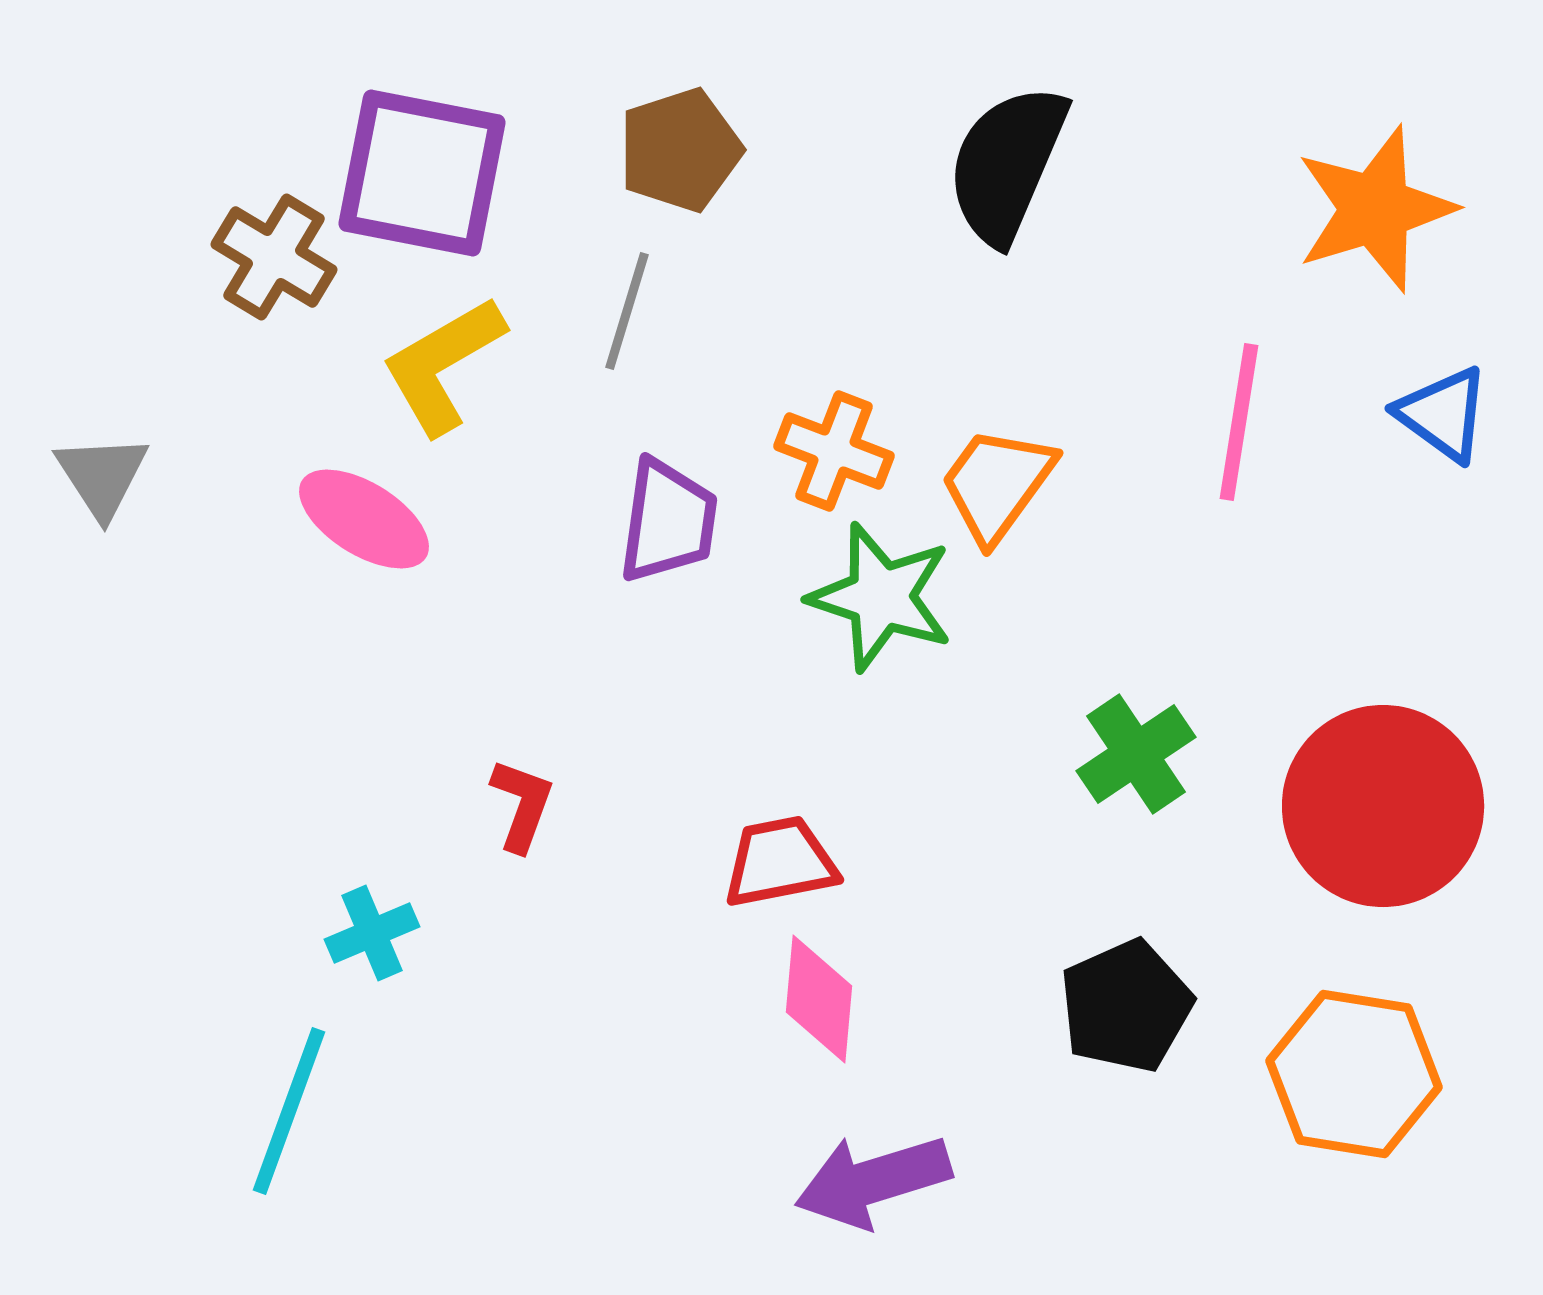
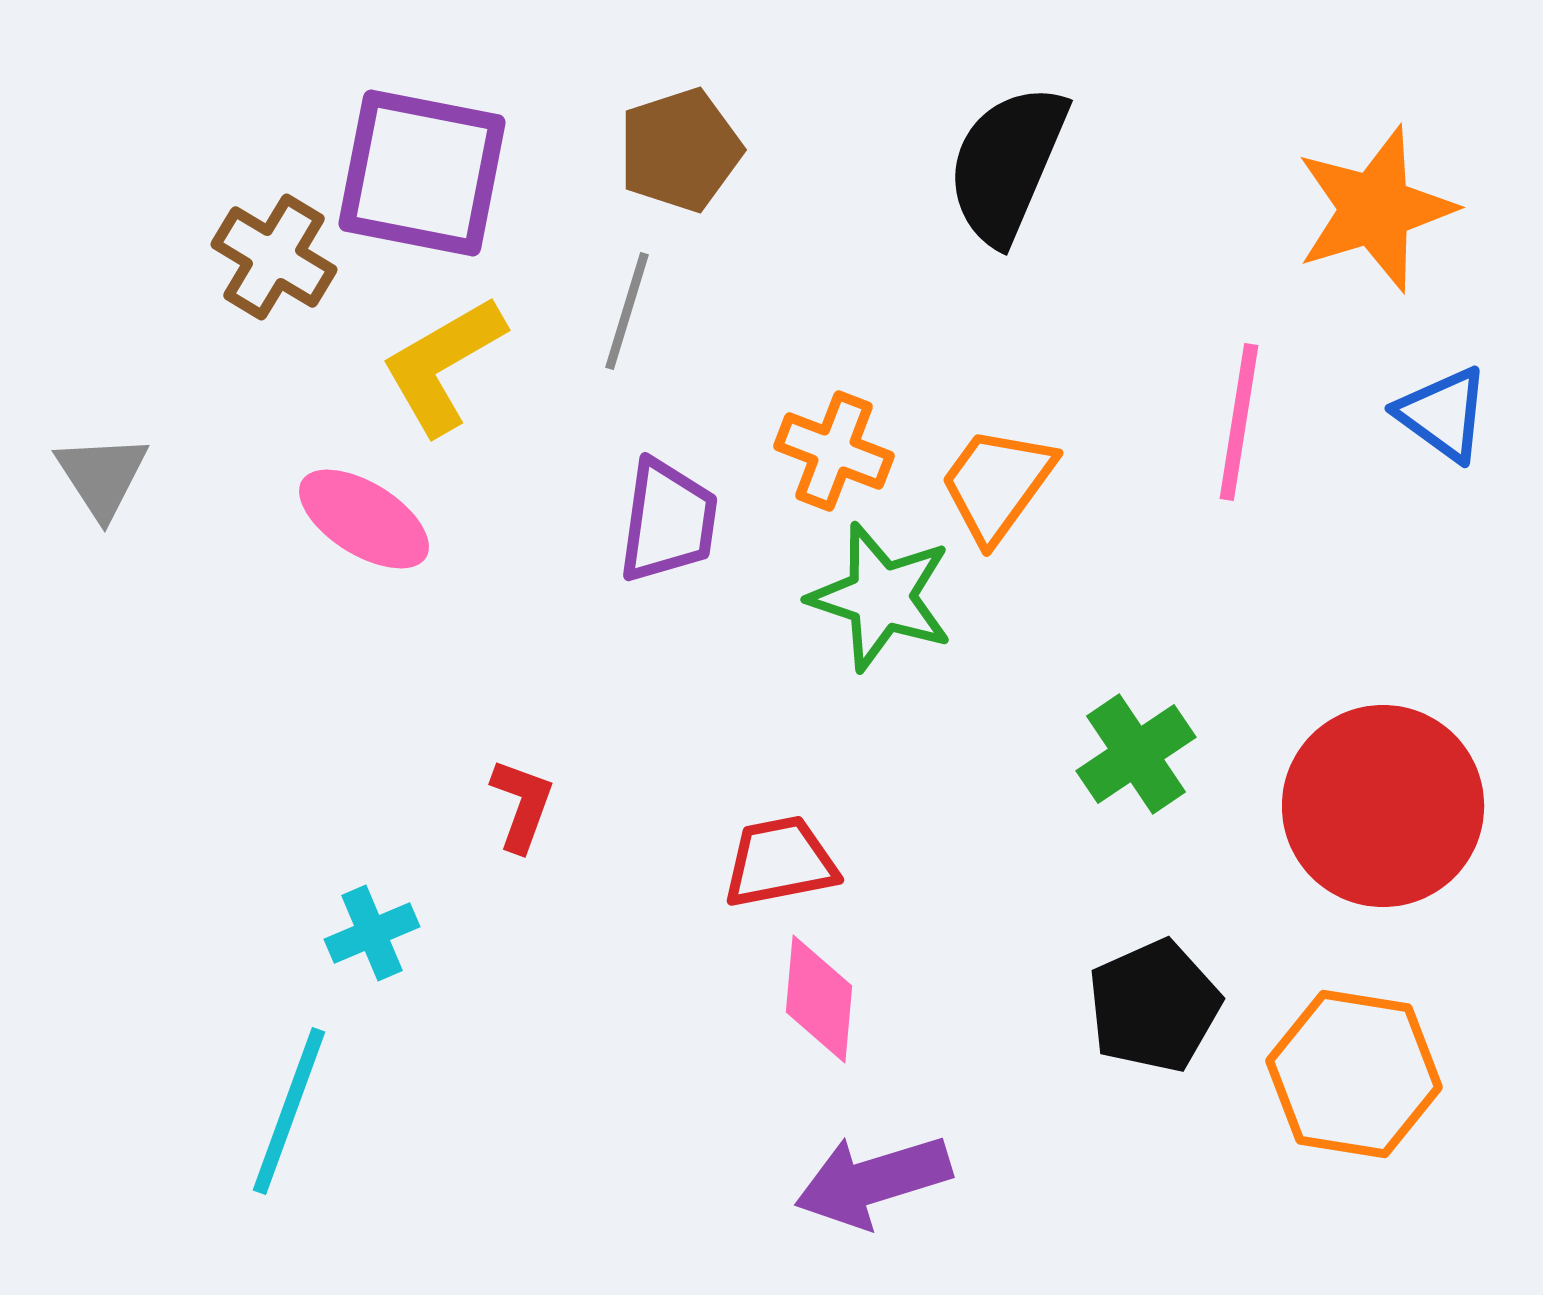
black pentagon: moved 28 px right
